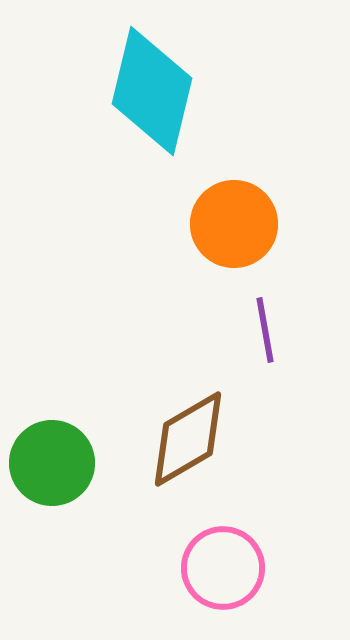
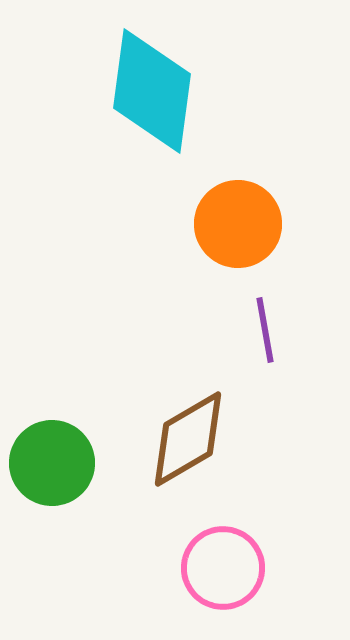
cyan diamond: rotated 6 degrees counterclockwise
orange circle: moved 4 px right
